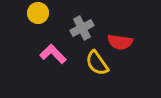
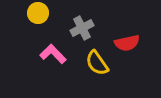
red semicircle: moved 7 px right, 1 px down; rotated 20 degrees counterclockwise
